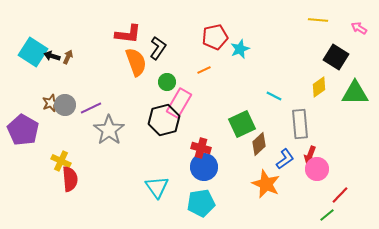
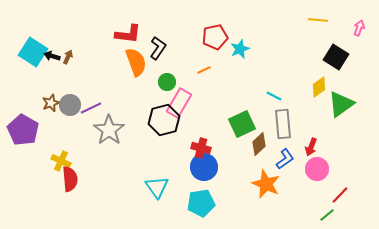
pink arrow: rotated 77 degrees clockwise
green triangle: moved 14 px left, 11 px down; rotated 36 degrees counterclockwise
gray circle: moved 5 px right
gray rectangle: moved 17 px left
red arrow: moved 1 px right, 8 px up
